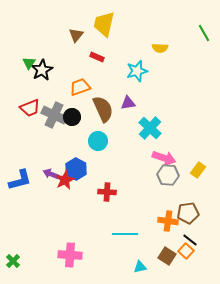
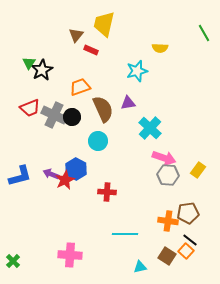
red rectangle: moved 6 px left, 7 px up
blue L-shape: moved 4 px up
